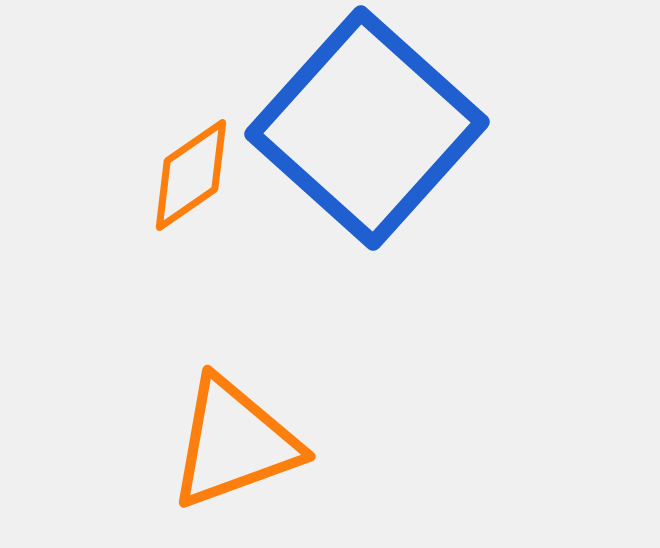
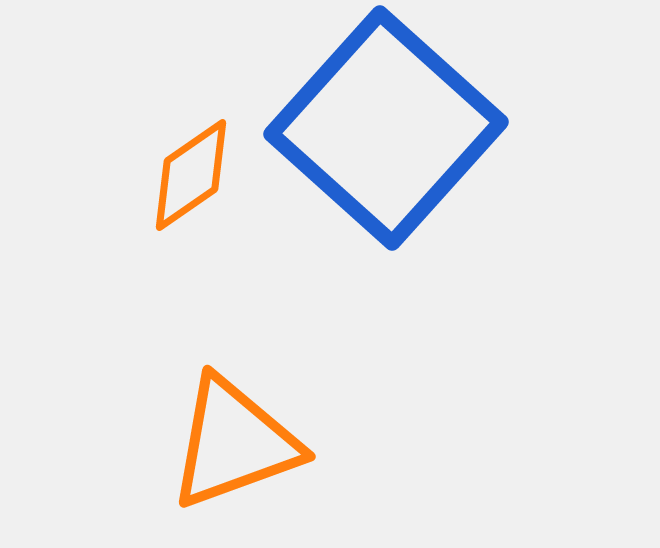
blue square: moved 19 px right
